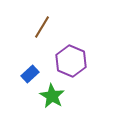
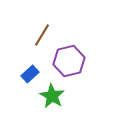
brown line: moved 8 px down
purple hexagon: moved 2 px left; rotated 24 degrees clockwise
